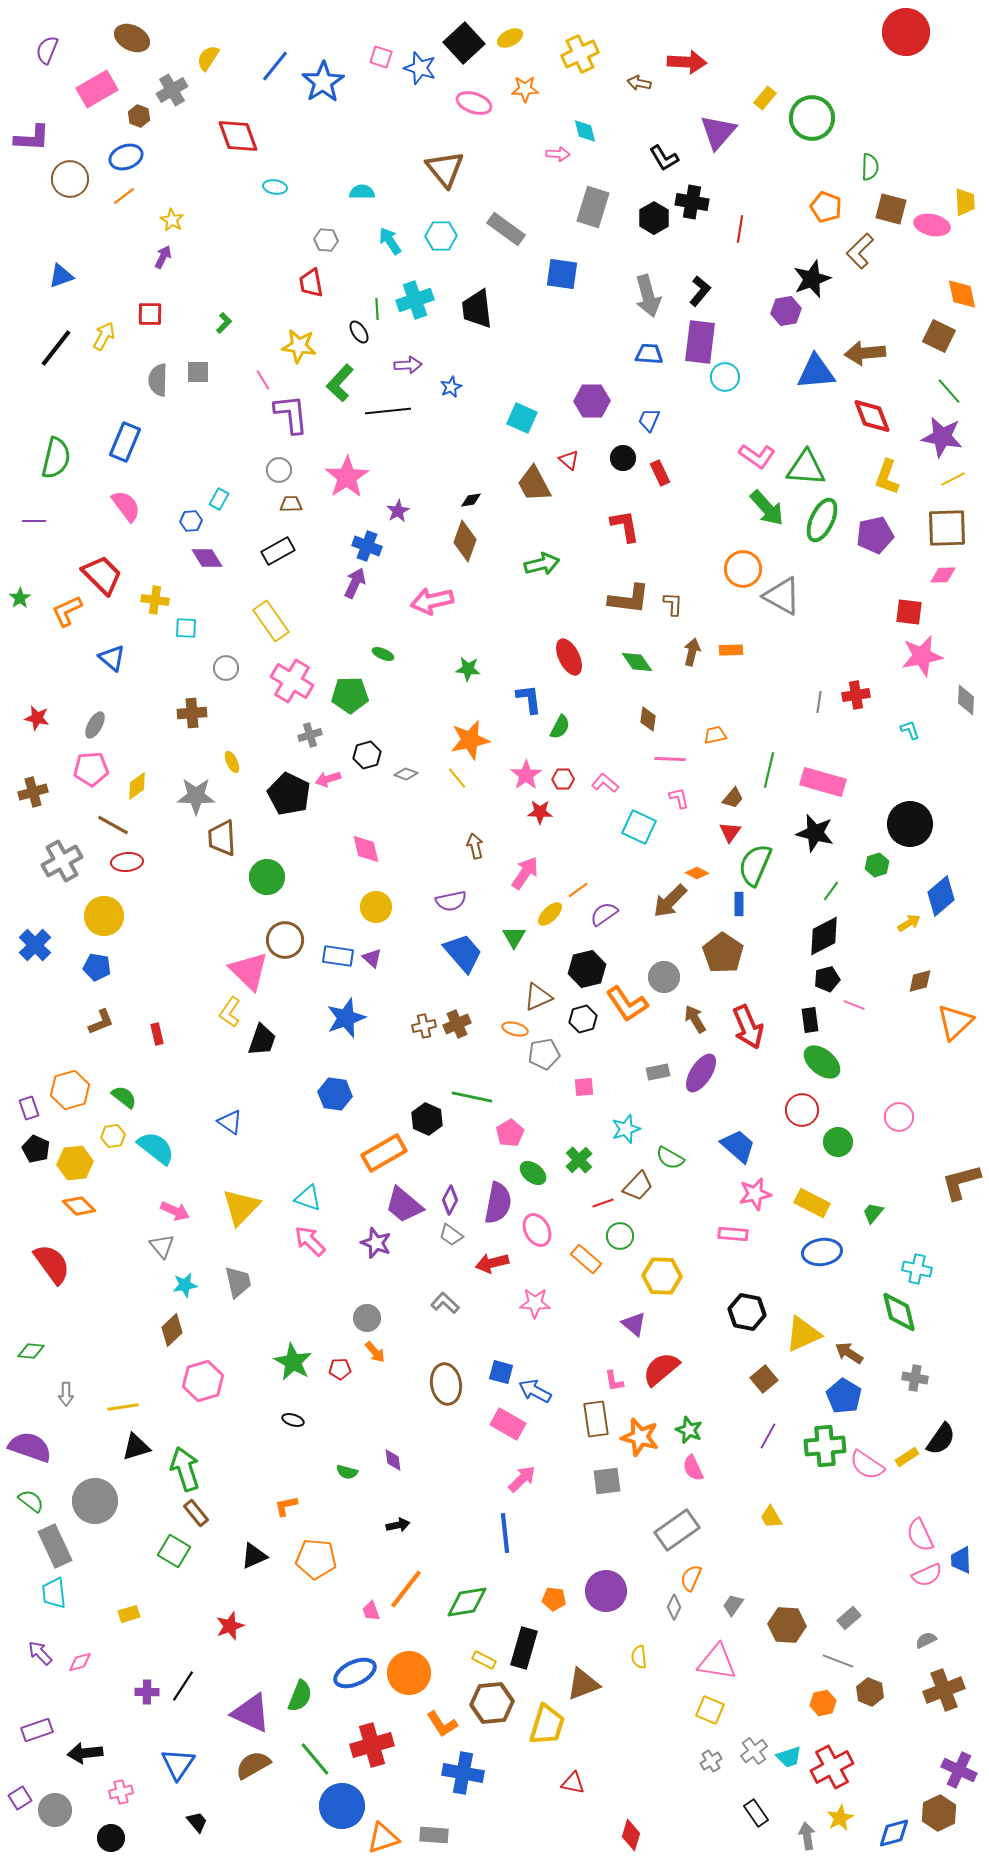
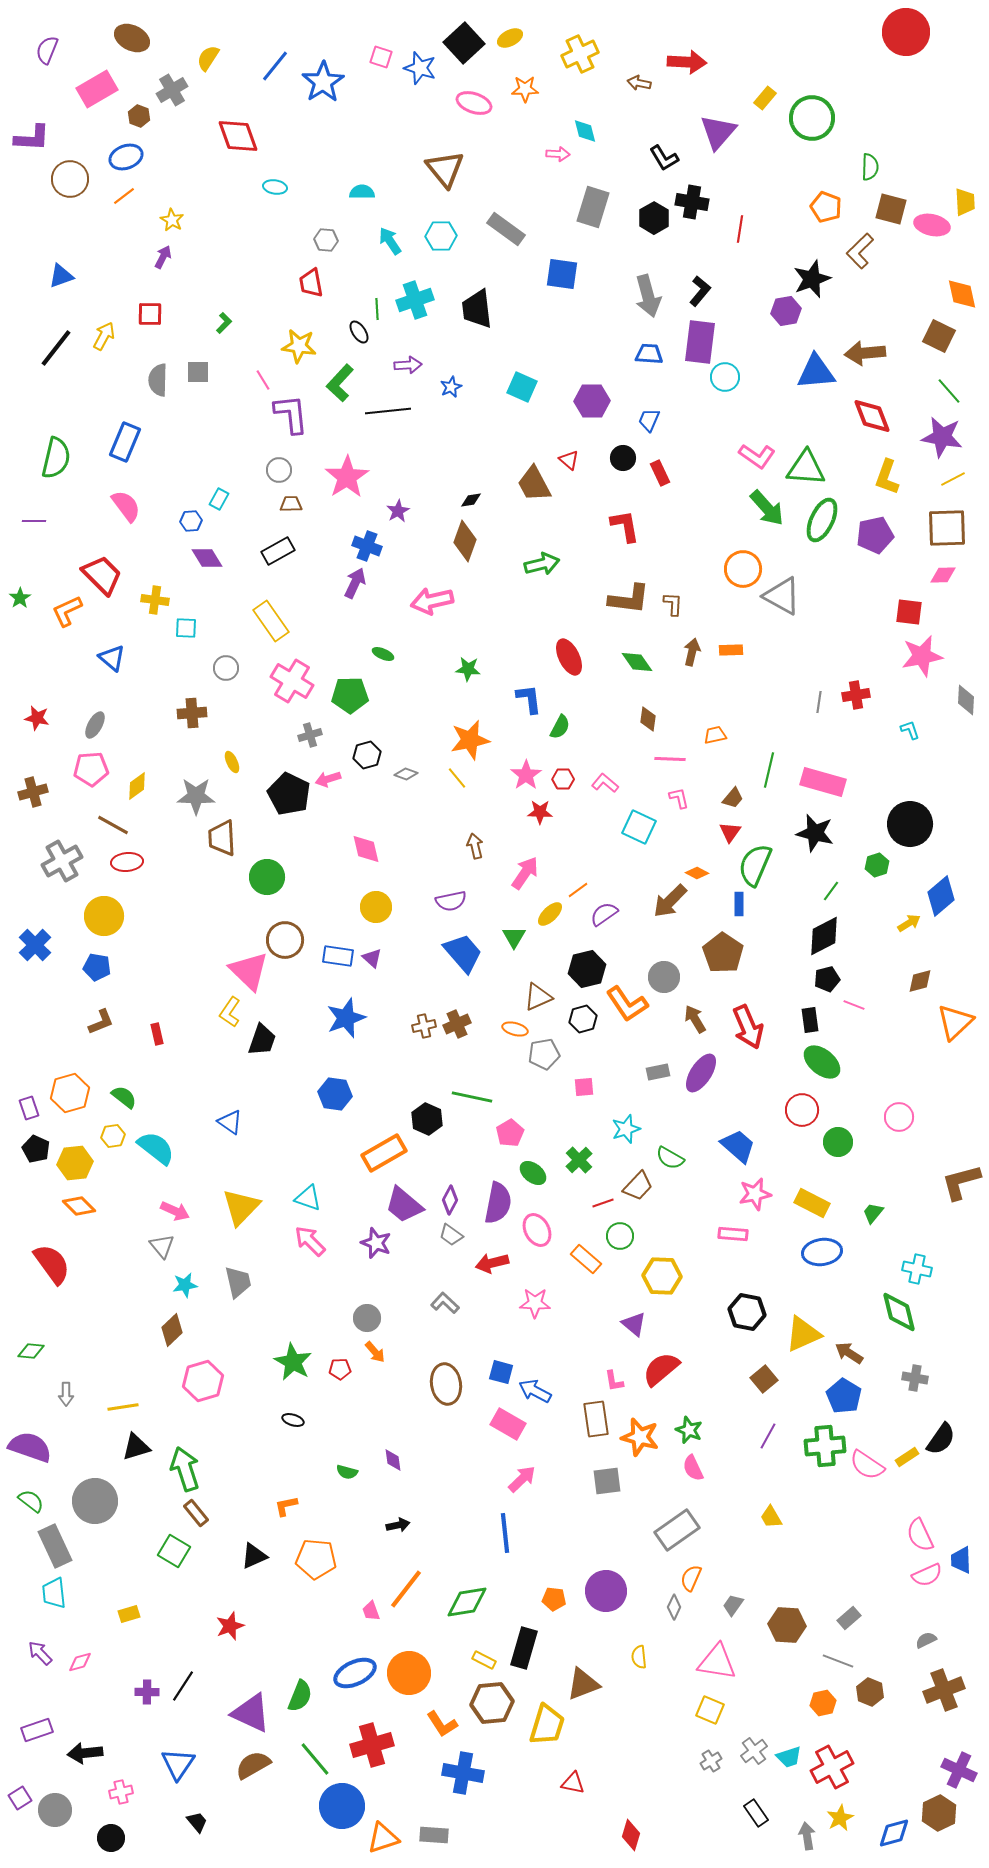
cyan square at (522, 418): moved 31 px up
orange hexagon at (70, 1090): moved 3 px down
